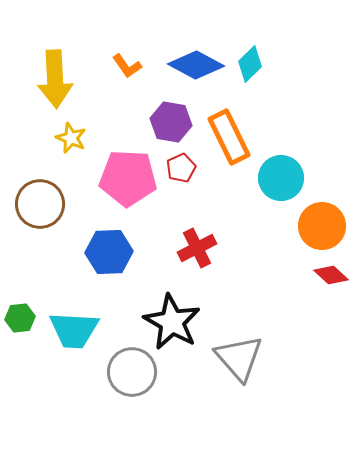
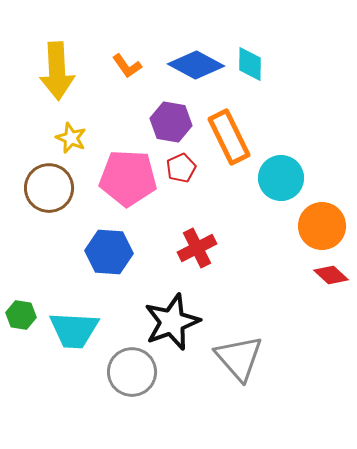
cyan diamond: rotated 45 degrees counterclockwise
yellow arrow: moved 2 px right, 8 px up
brown circle: moved 9 px right, 16 px up
blue hexagon: rotated 6 degrees clockwise
green hexagon: moved 1 px right, 3 px up; rotated 16 degrees clockwise
black star: rotated 22 degrees clockwise
